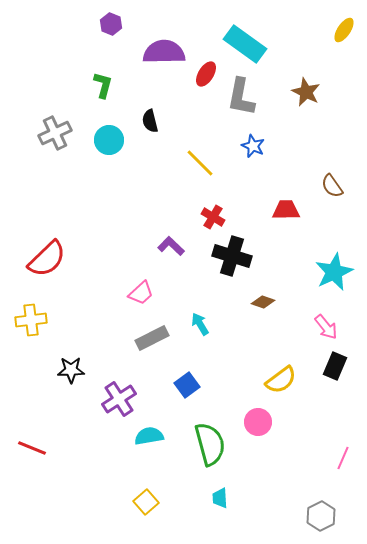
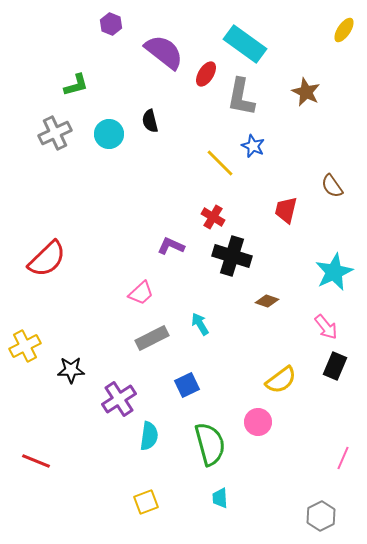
purple semicircle: rotated 39 degrees clockwise
green L-shape: moved 27 px left; rotated 60 degrees clockwise
cyan circle: moved 6 px up
yellow line: moved 20 px right
red trapezoid: rotated 76 degrees counterclockwise
purple L-shape: rotated 20 degrees counterclockwise
brown diamond: moved 4 px right, 1 px up
yellow cross: moved 6 px left, 26 px down; rotated 20 degrees counterclockwise
blue square: rotated 10 degrees clockwise
cyan semicircle: rotated 108 degrees clockwise
red line: moved 4 px right, 13 px down
yellow square: rotated 20 degrees clockwise
